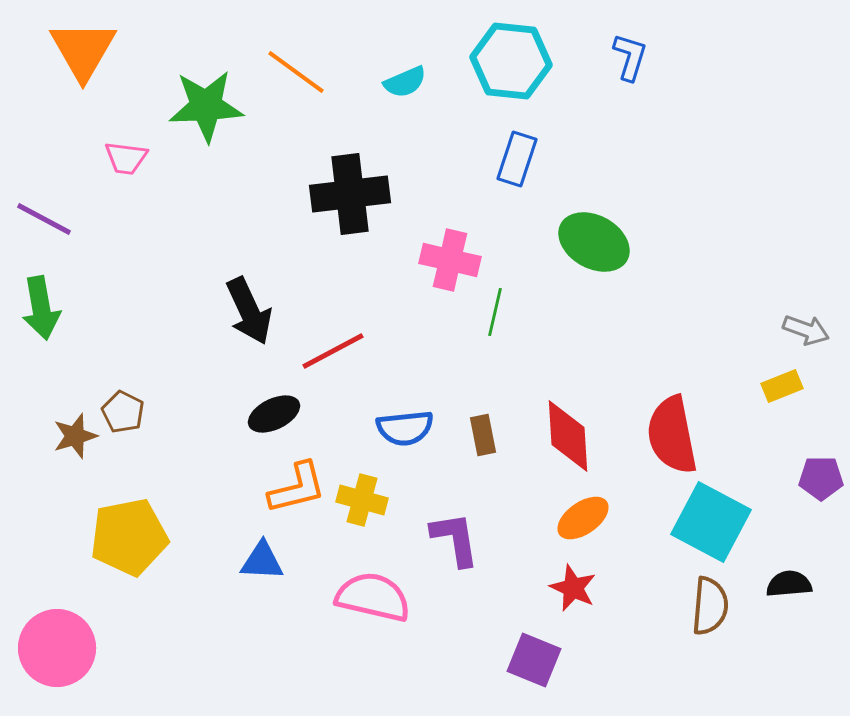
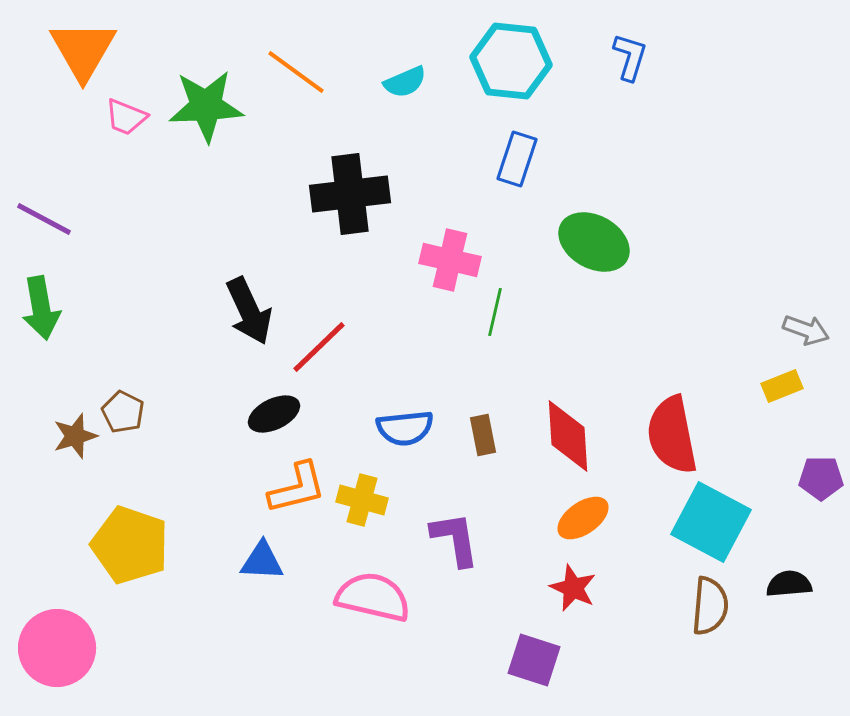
pink trapezoid: moved 41 px up; rotated 15 degrees clockwise
red line: moved 14 px left, 4 px up; rotated 16 degrees counterclockwise
yellow pentagon: moved 1 px right, 8 px down; rotated 30 degrees clockwise
purple square: rotated 4 degrees counterclockwise
